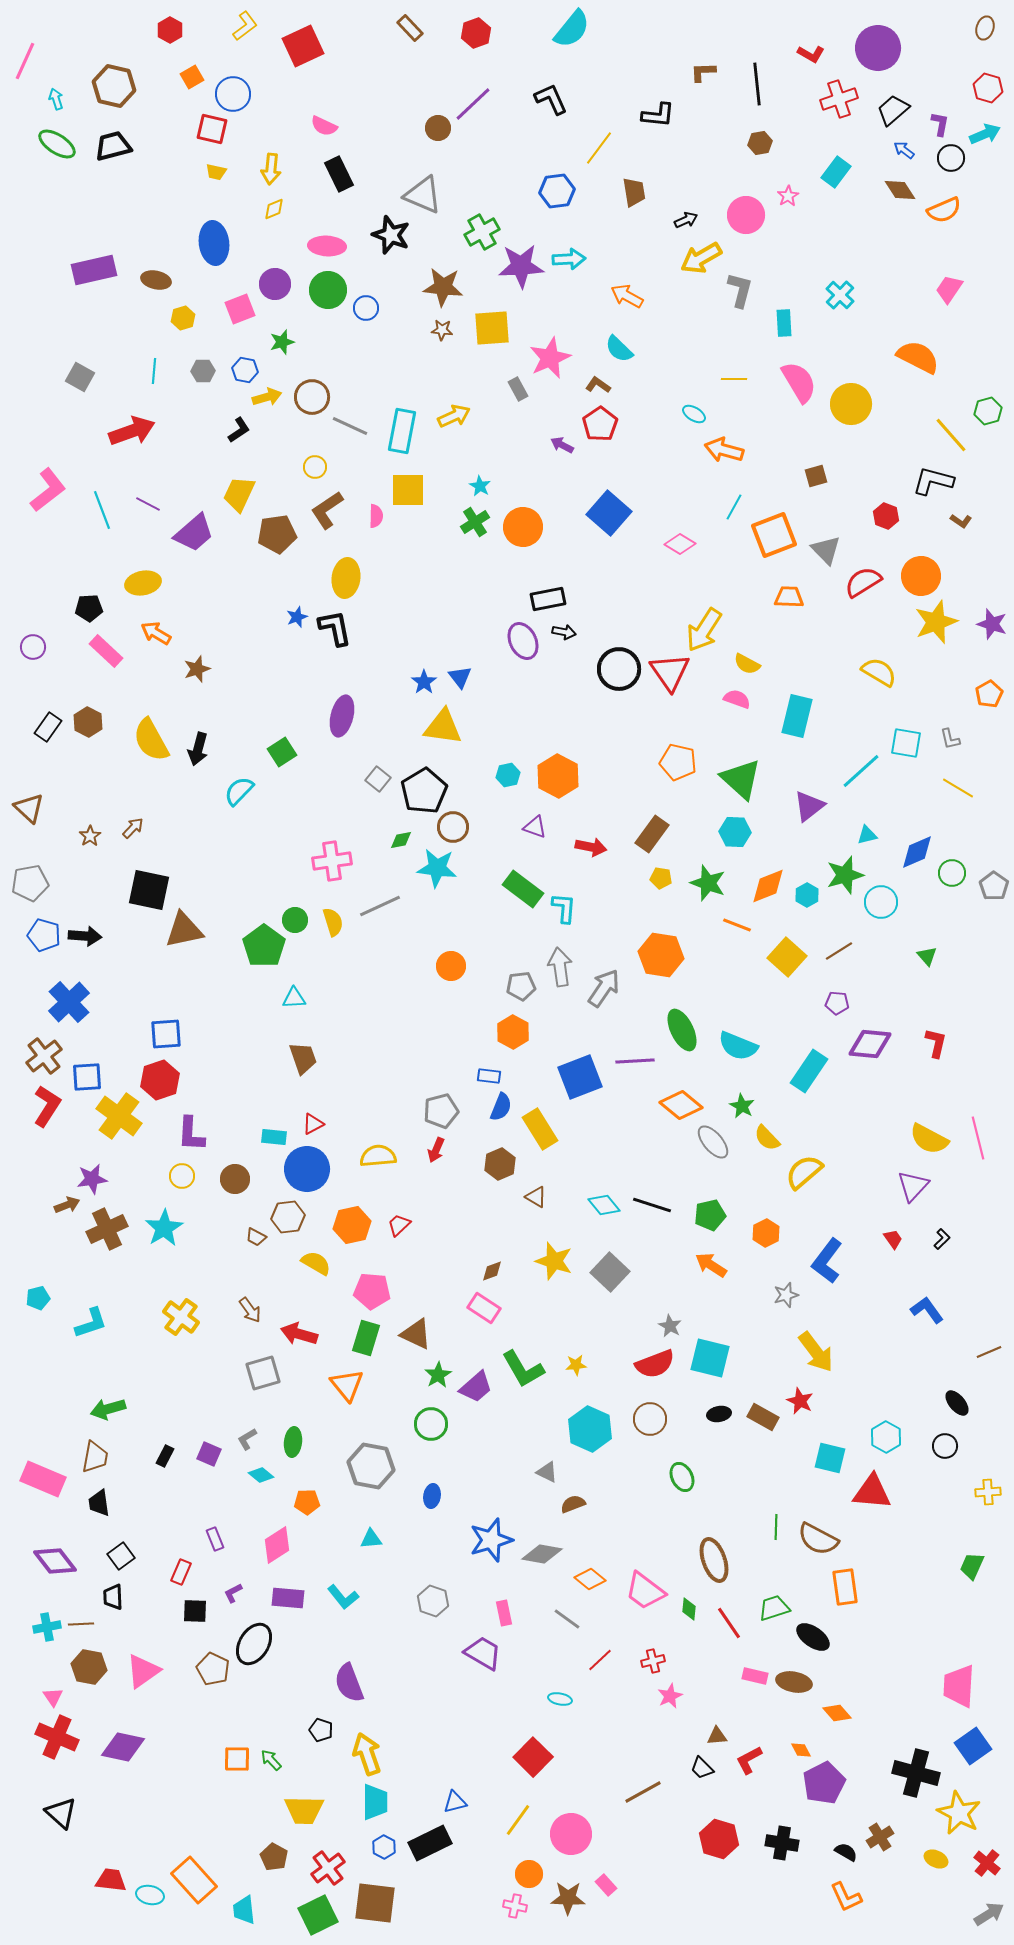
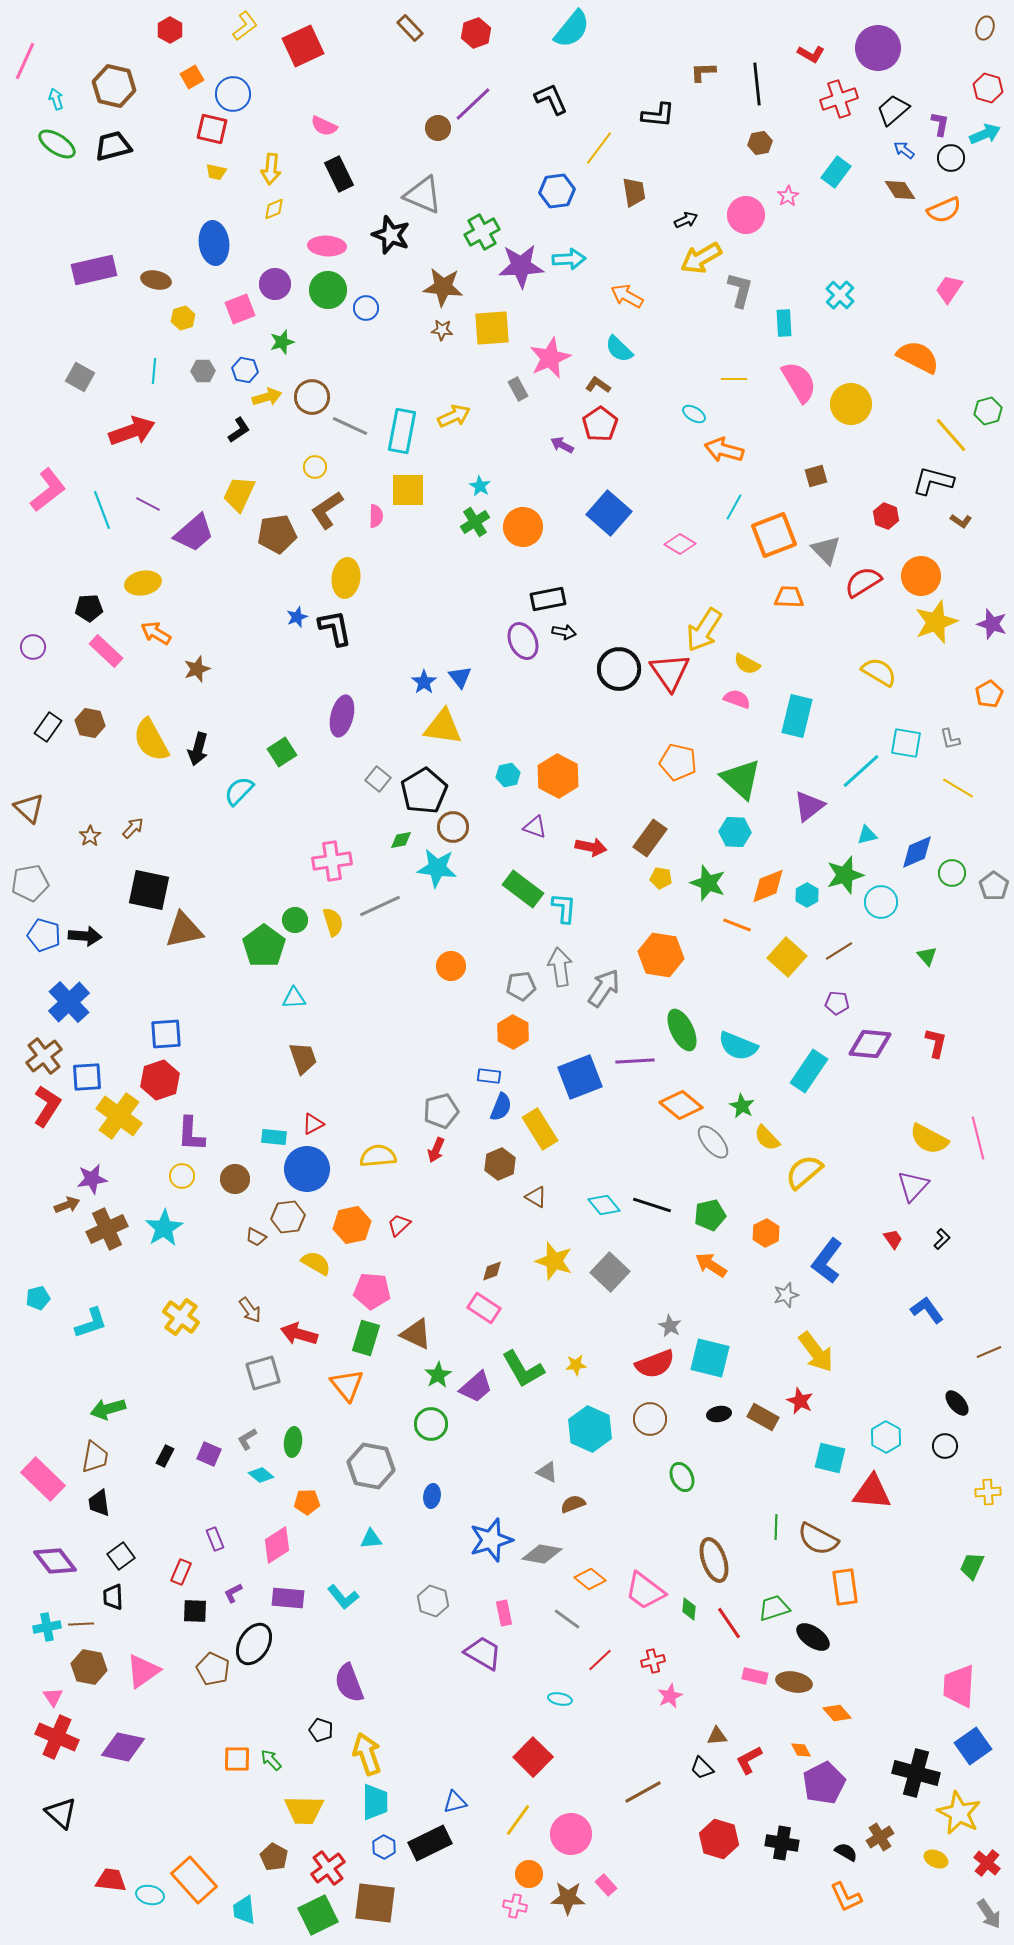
brown hexagon at (88, 722): moved 2 px right, 1 px down; rotated 16 degrees counterclockwise
brown rectangle at (652, 834): moved 2 px left, 4 px down
pink rectangle at (43, 1479): rotated 21 degrees clockwise
gray arrow at (989, 1914): rotated 88 degrees clockwise
